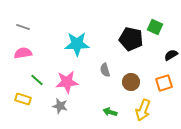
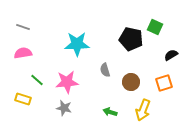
gray star: moved 4 px right, 2 px down
